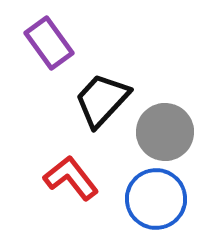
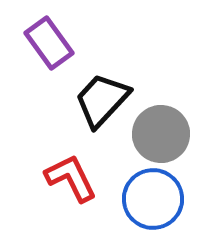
gray circle: moved 4 px left, 2 px down
red L-shape: rotated 12 degrees clockwise
blue circle: moved 3 px left
